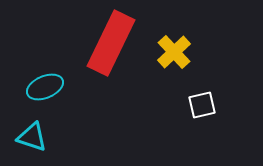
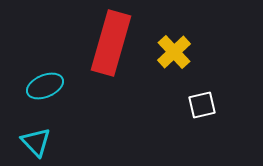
red rectangle: rotated 10 degrees counterclockwise
cyan ellipse: moved 1 px up
cyan triangle: moved 4 px right, 5 px down; rotated 28 degrees clockwise
